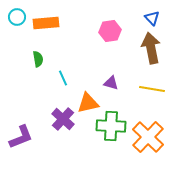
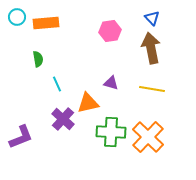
cyan line: moved 6 px left, 6 px down
green cross: moved 6 px down
